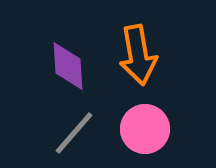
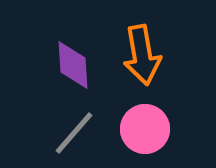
orange arrow: moved 4 px right
purple diamond: moved 5 px right, 1 px up
